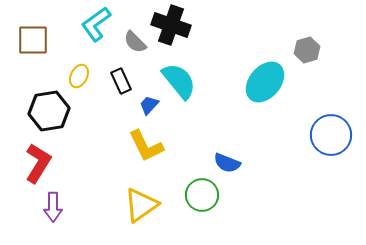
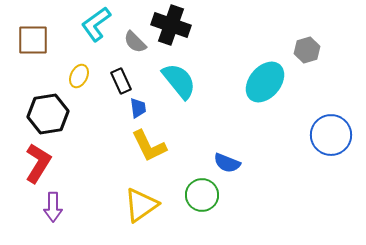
blue trapezoid: moved 11 px left, 3 px down; rotated 130 degrees clockwise
black hexagon: moved 1 px left, 3 px down
yellow L-shape: moved 3 px right
